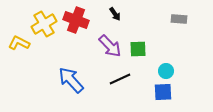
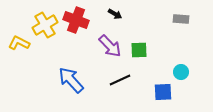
black arrow: rotated 24 degrees counterclockwise
gray rectangle: moved 2 px right
yellow cross: moved 1 px right, 1 px down
green square: moved 1 px right, 1 px down
cyan circle: moved 15 px right, 1 px down
black line: moved 1 px down
